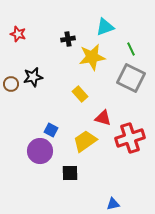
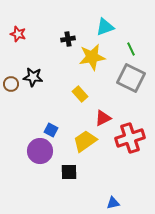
black star: rotated 18 degrees clockwise
red triangle: rotated 42 degrees counterclockwise
black square: moved 1 px left, 1 px up
blue triangle: moved 1 px up
